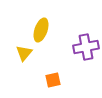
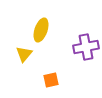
yellow triangle: moved 1 px down
orange square: moved 2 px left
